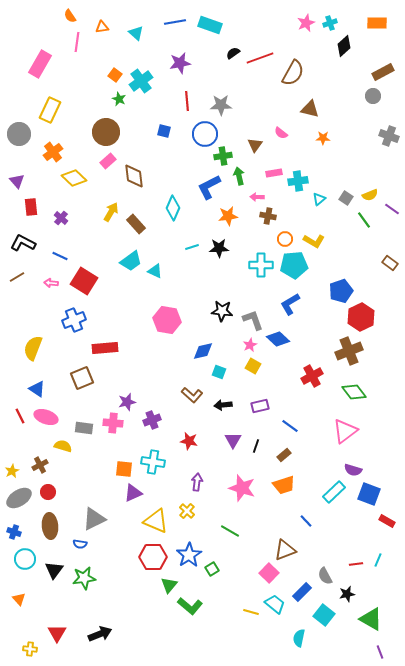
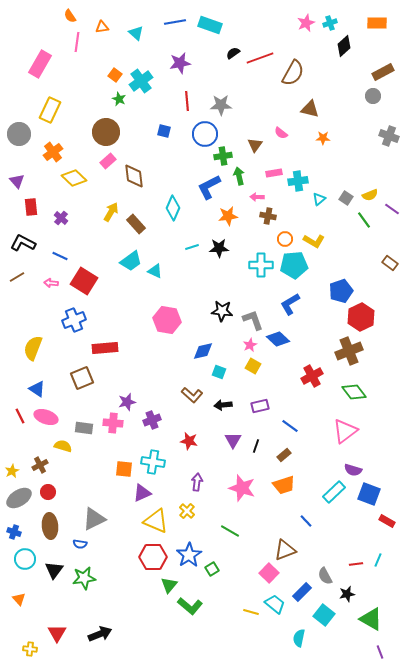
purple triangle at (133, 493): moved 9 px right
